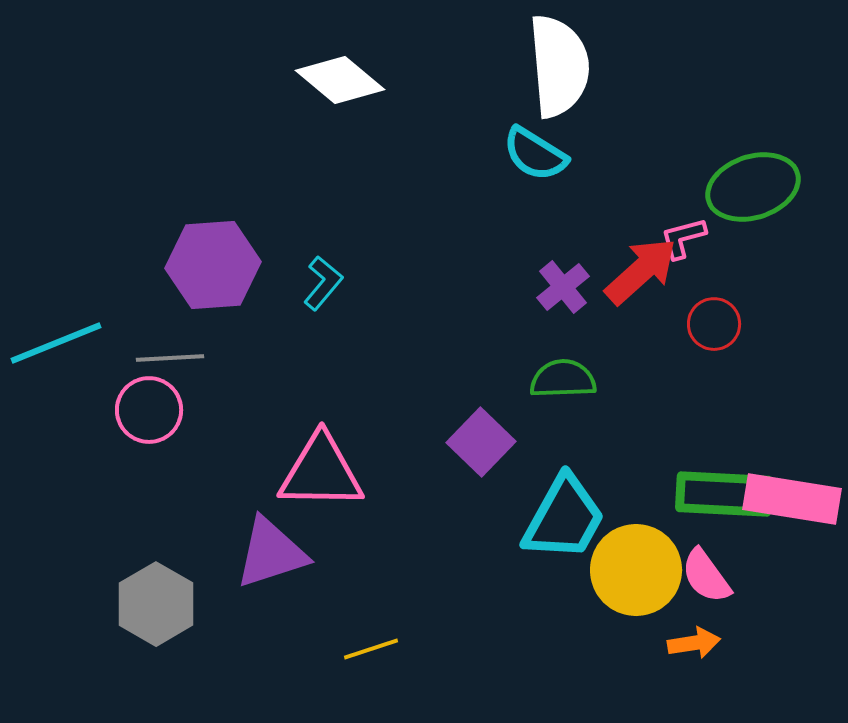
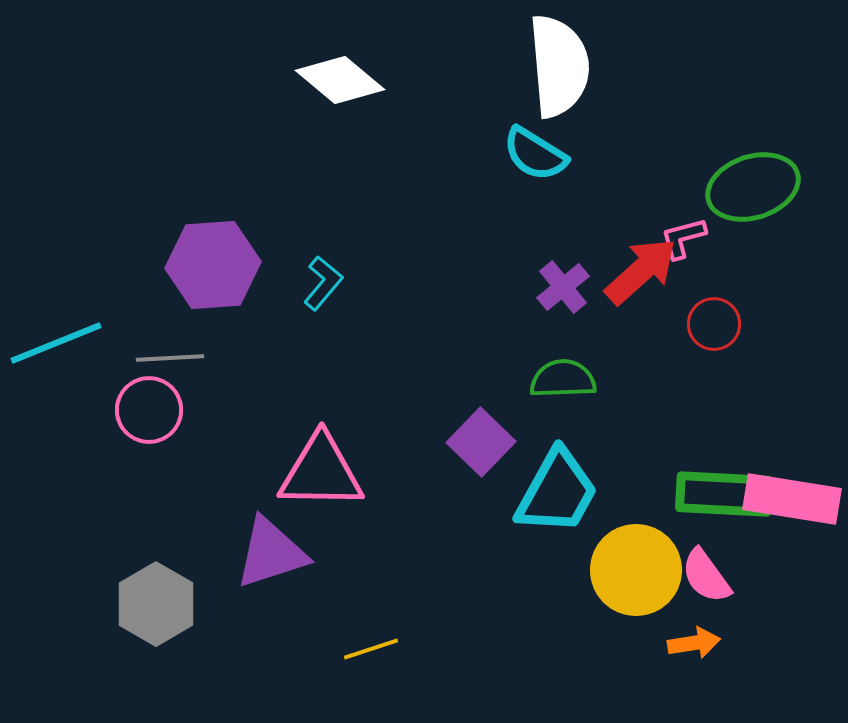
cyan trapezoid: moved 7 px left, 26 px up
